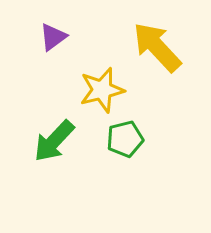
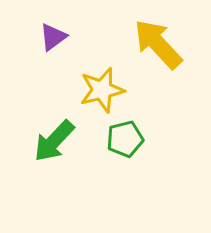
yellow arrow: moved 1 px right, 3 px up
